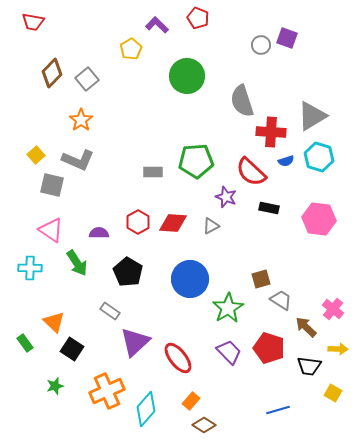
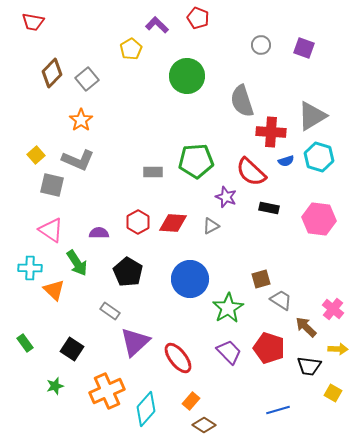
purple square at (287, 38): moved 17 px right, 10 px down
orange triangle at (54, 322): moved 32 px up
